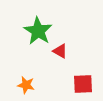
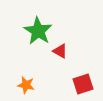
red square: rotated 15 degrees counterclockwise
